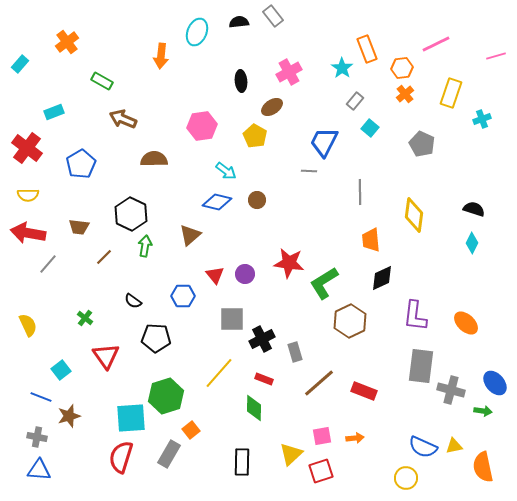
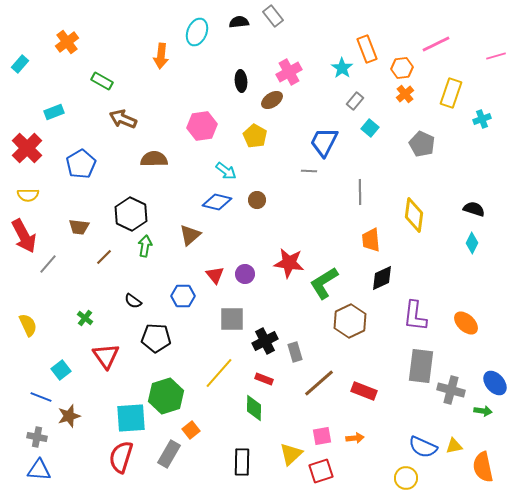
brown ellipse at (272, 107): moved 7 px up
red cross at (27, 148): rotated 8 degrees clockwise
red arrow at (28, 233): moved 4 px left, 3 px down; rotated 128 degrees counterclockwise
black cross at (262, 339): moved 3 px right, 2 px down
